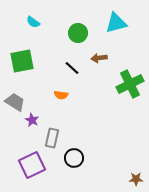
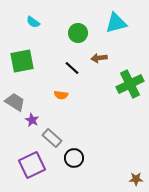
gray rectangle: rotated 60 degrees counterclockwise
